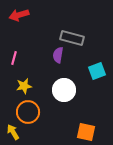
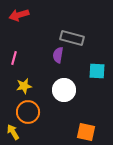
cyan square: rotated 24 degrees clockwise
